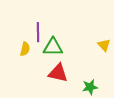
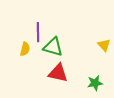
green triangle: rotated 15 degrees clockwise
green star: moved 5 px right, 4 px up
